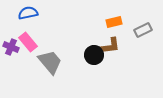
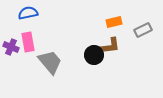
pink rectangle: rotated 30 degrees clockwise
